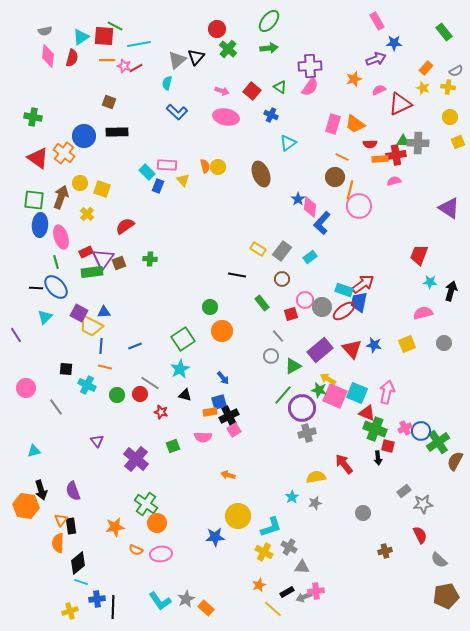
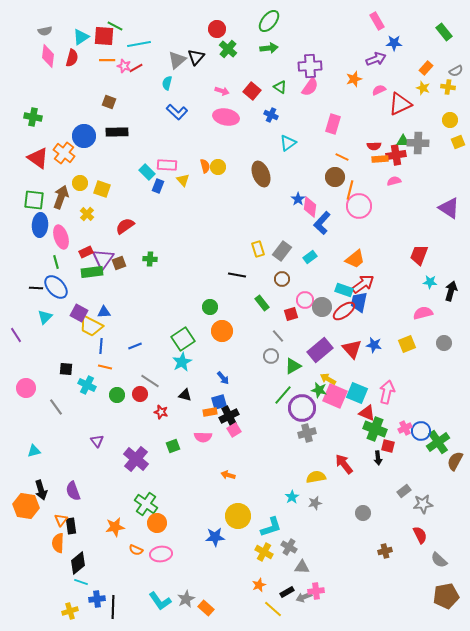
yellow circle at (450, 117): moved 3 px down
orange trapezoid at (355, 124): moved 135 px down; rotated 75 degrees counterclockwise
red semicircle at (370, 144): moved 4 px right, 2 px down
yellow rectangle at (258, 249): rotated 42 degrees clockwise
cyan star at (180, 369): moved 2 px right, 7 px up
gray line at (150, 383): moved 2 px up
